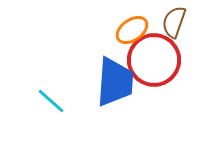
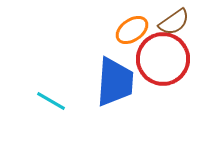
brown semicircle: rotated 144 degrees counterclockwise
red circle: moved 9 px right, 1 px up
cyan line: rotated 12 degrees counterclockwise
